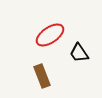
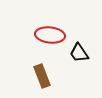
red ellipse: rotated 40 degrees clockwise
